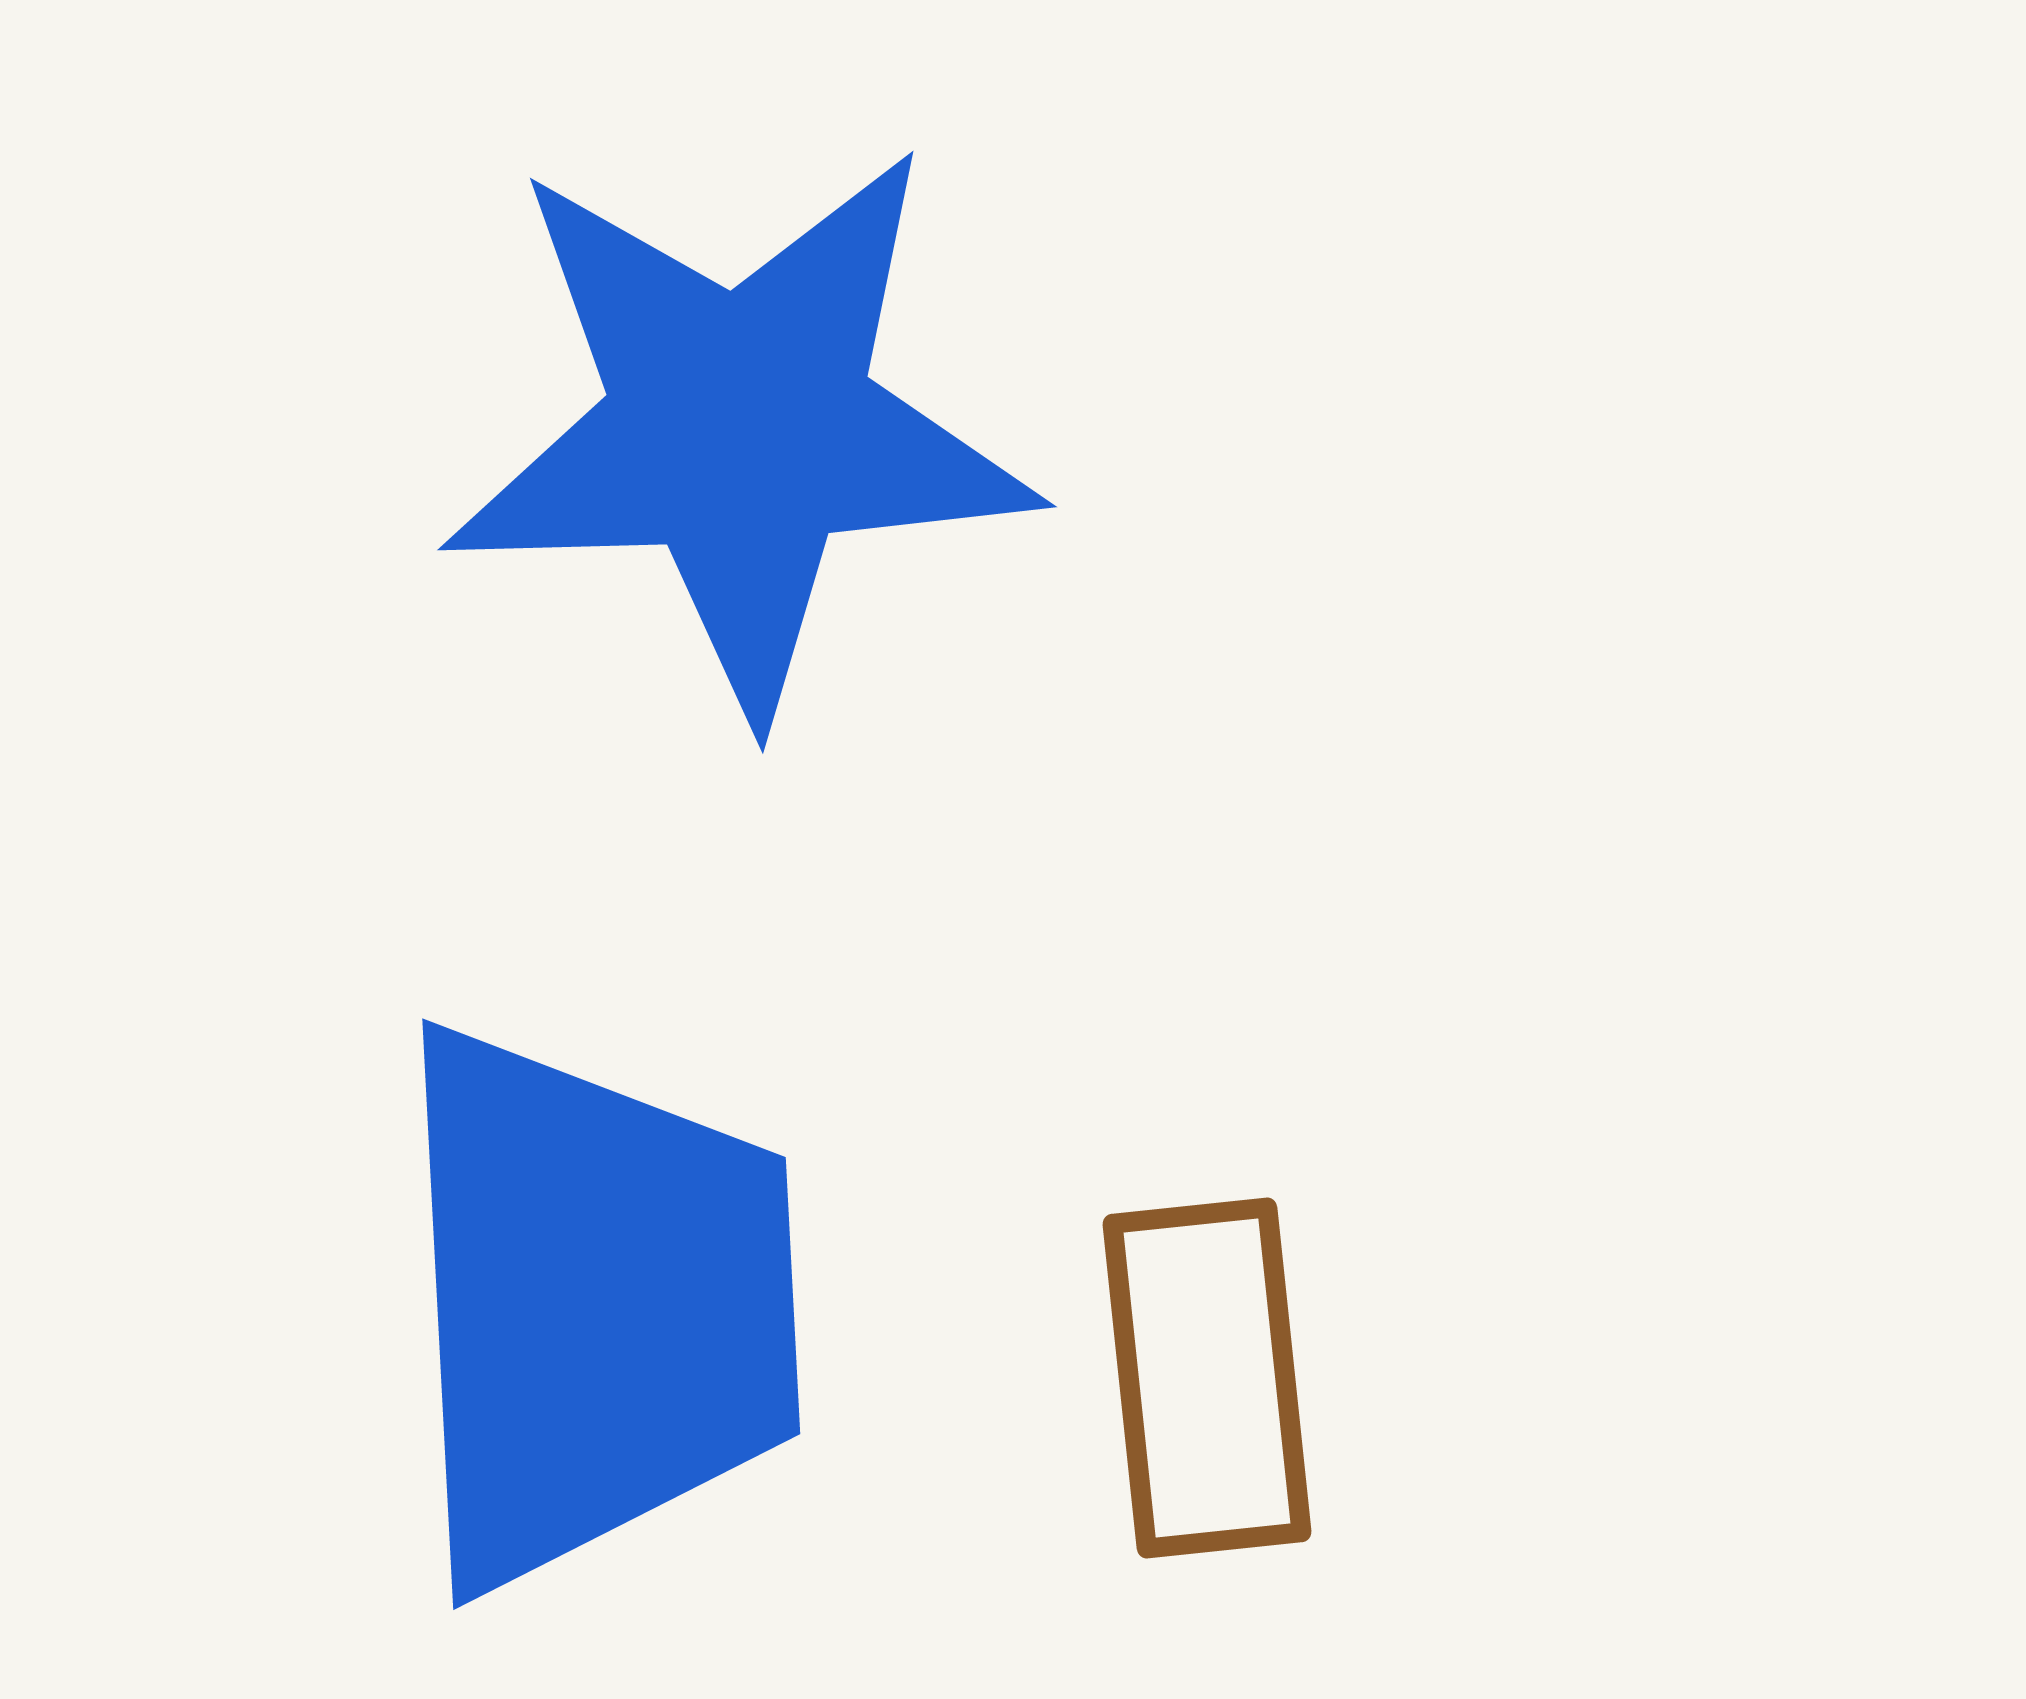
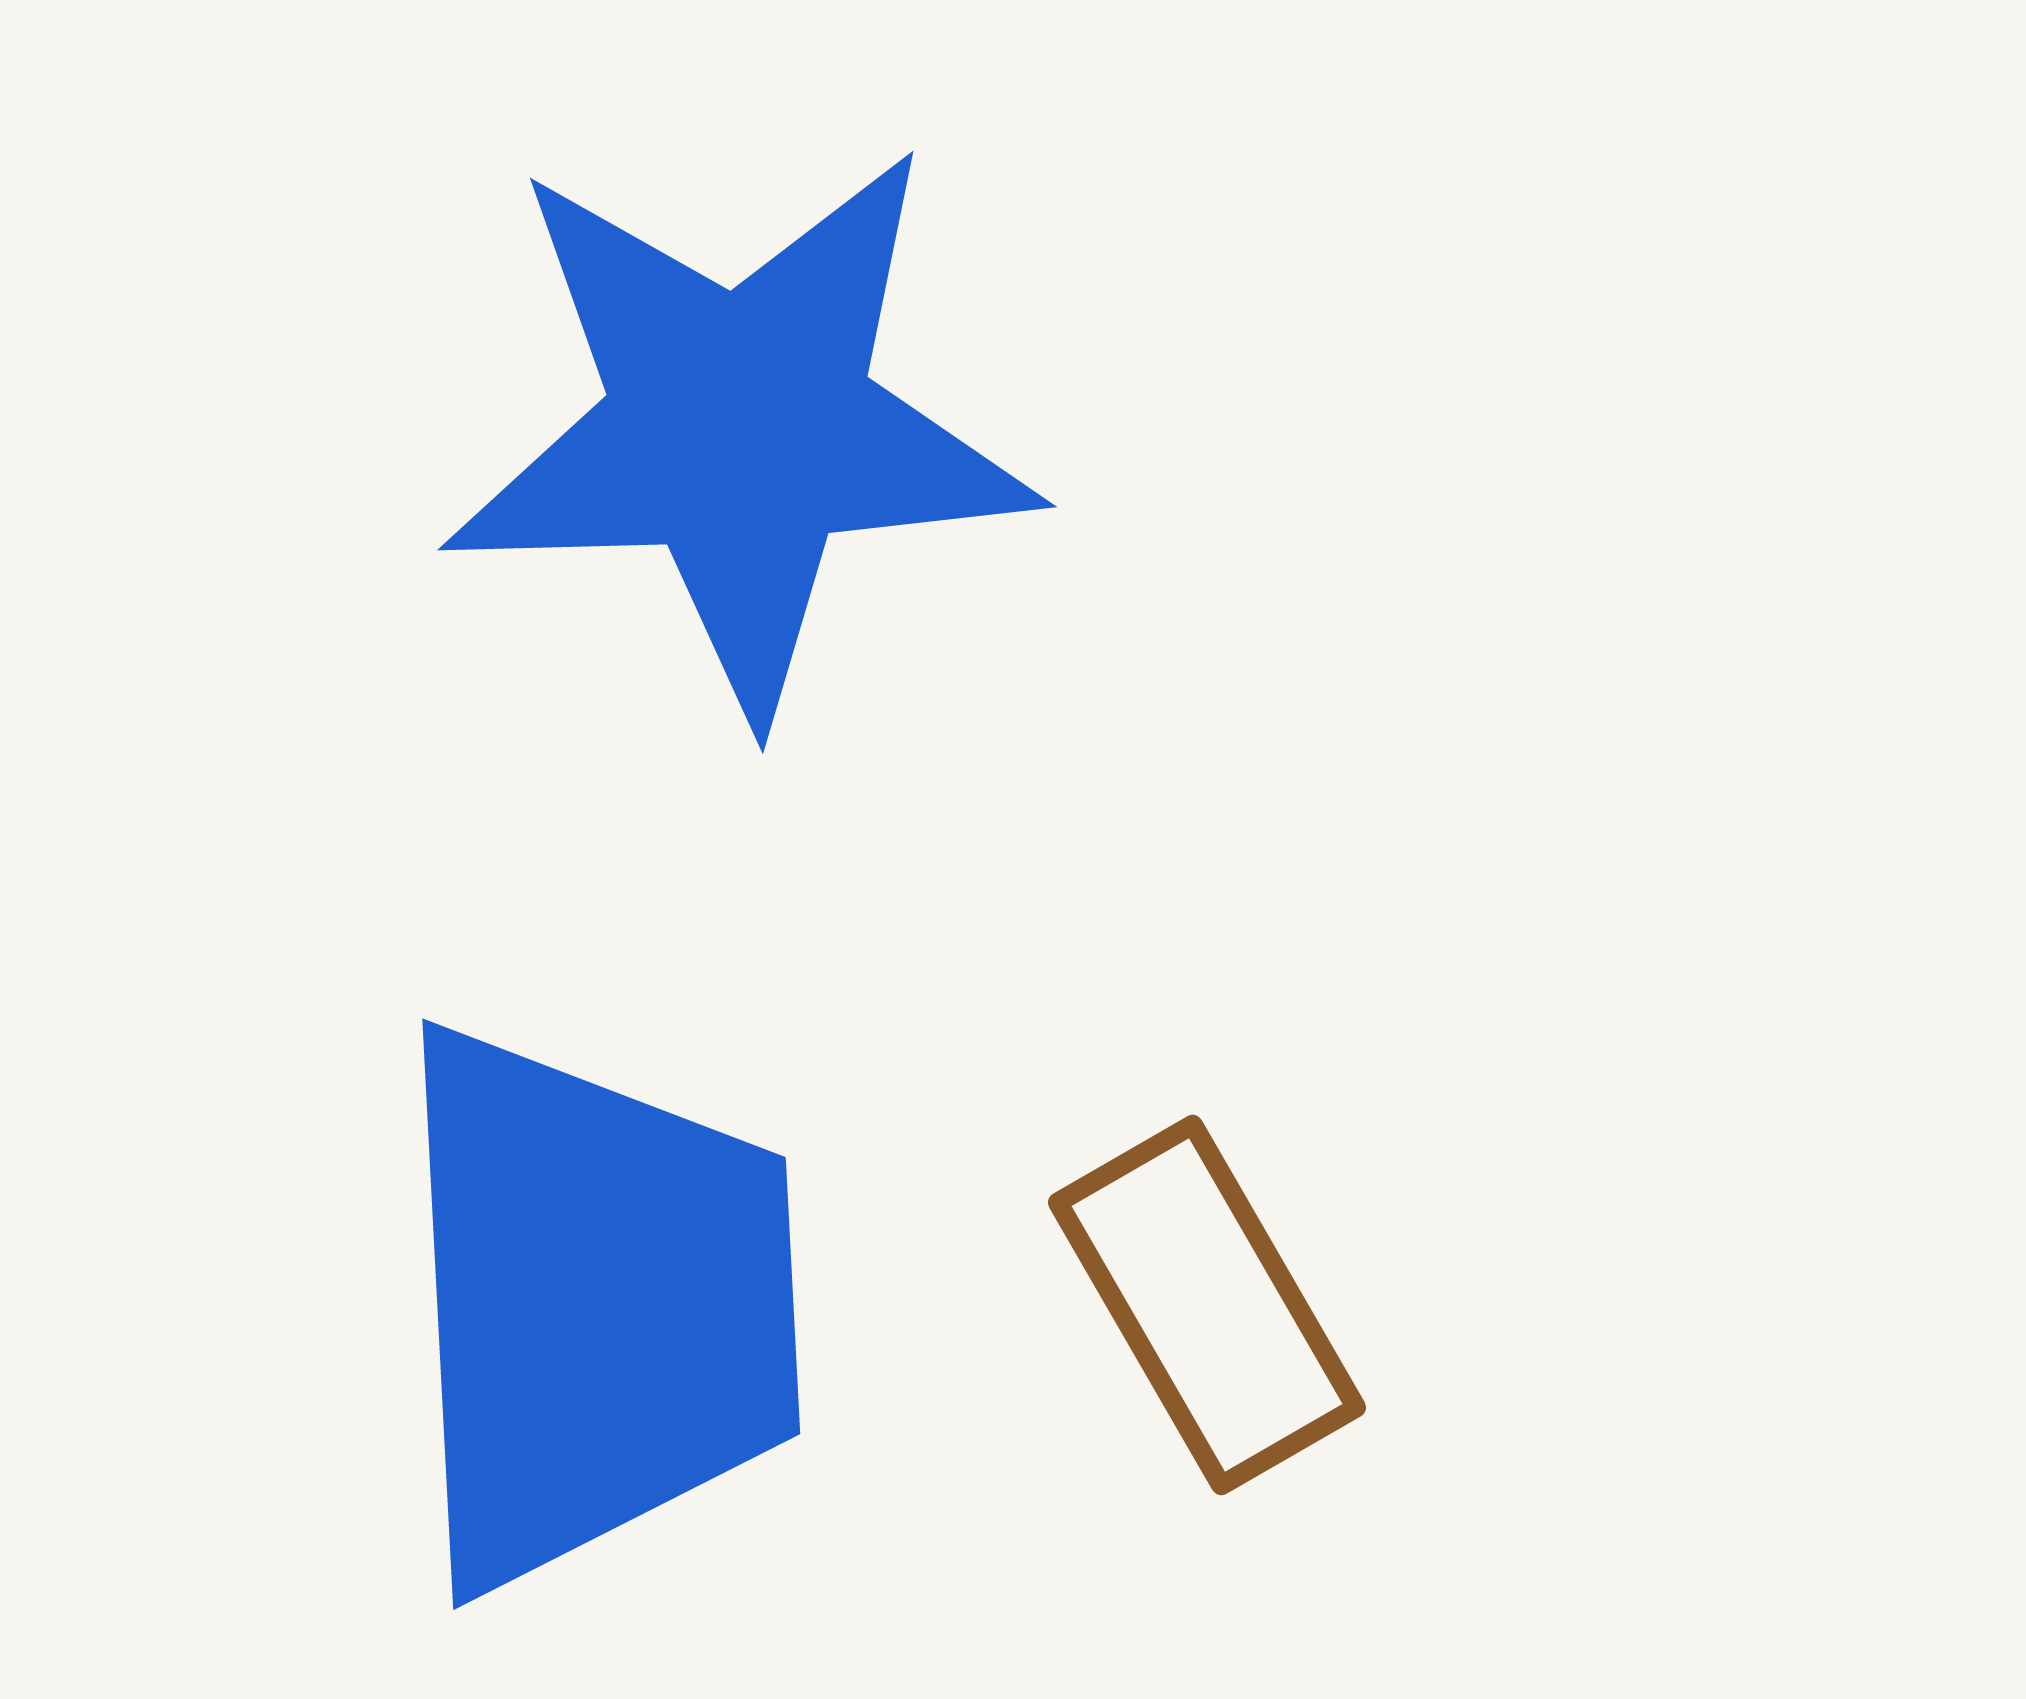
brown rectangle: moved 73 px up; rotated 24 degrees counterclockwise
